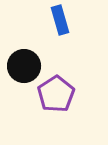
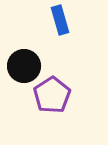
purple pentagon: moved 4 px left, 1 px down
